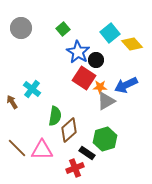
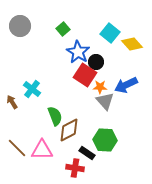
gray circle: moved 1 px left, 2 px up
cyan square: rotated 12 degrees counterclockwise
black circle: moved 2 px down
red square: moved 1 px right, 3 px up
gray triangle: moved 1 px left; rotated 42 degrees counterclockwise
green semicircle: rotated 30 degrees counterclockwise
brown diamond: rotated 15 degrees clockwise
green hexagon: moved 1 px down; rotated 20 degrees clockwise
red cross: rotated 30 degrees clockwise
